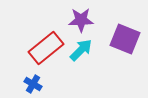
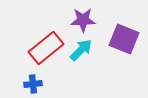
purple star: moved 2 px right
purple square: moved 1 px left
blue cross: rotated 36 degrees counterclockwise
